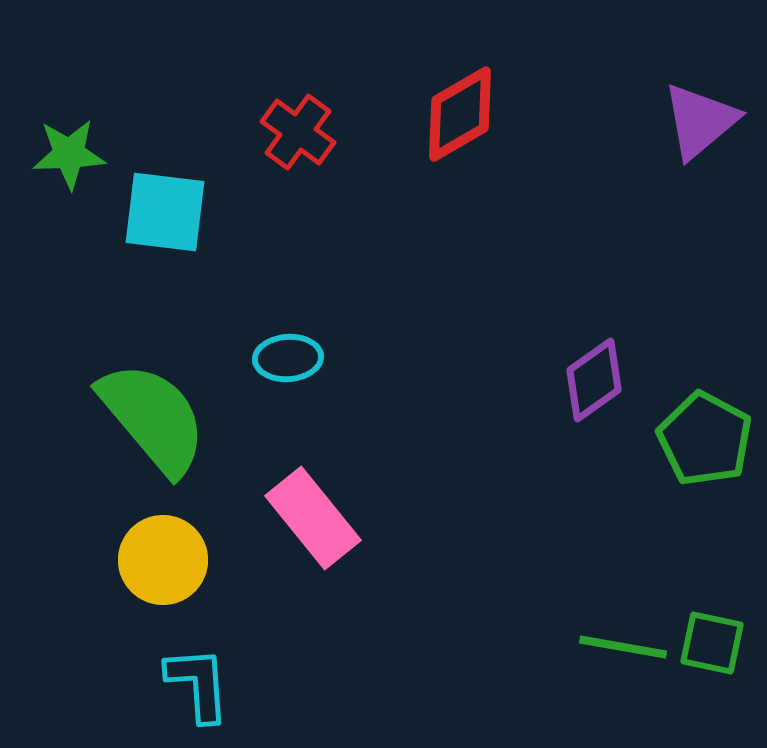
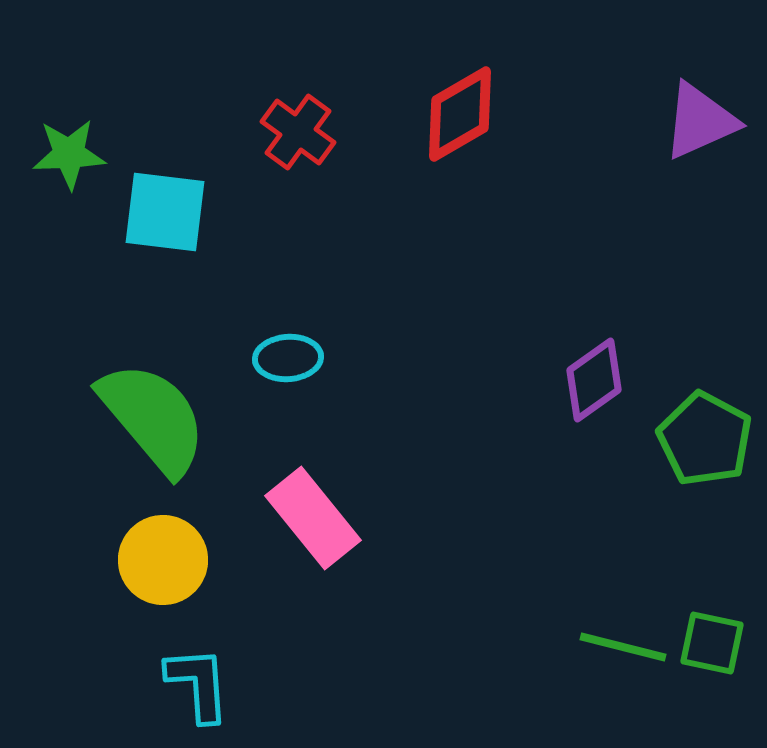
purple triangle: rotated 16 degrees clockwise
green line: rotated 4 degrees clockwise
